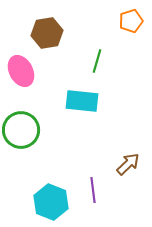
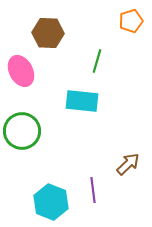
brown hexagon: moved 1 px right; rotated 12 degrees clockwise
green circle: moved 1 px right, 1 px down
